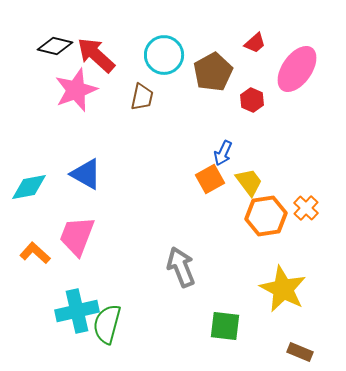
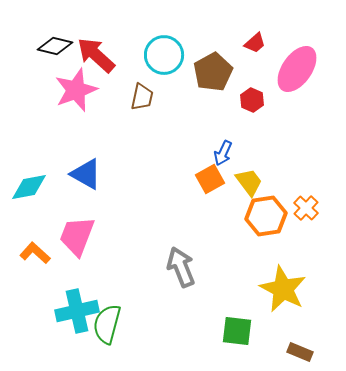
green square: moved 12 px right, 5 px down
